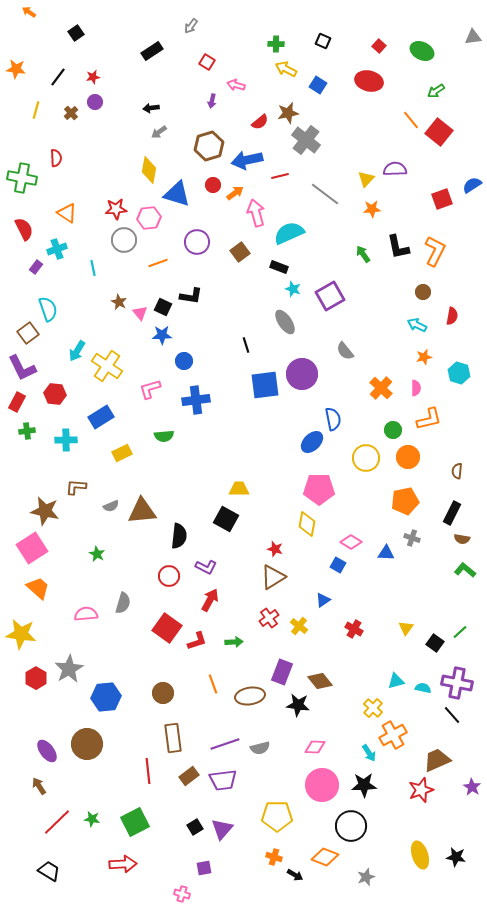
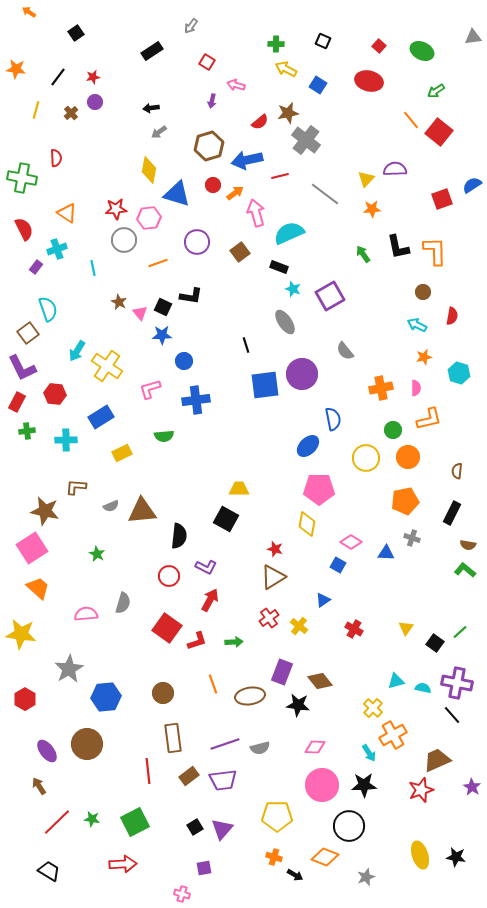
orange L-shape at (435, 251): rotated 28 degrees counterclockwise
orange cross at (381, 388): rotated 35 degrees clockwise
blue ellipse at (312, 442): moved 4 px left, 4 px down
brown semicircle at (462, 539): moved 6 px right, 6 px down
red hexagon at (36, 678): moved 11 px left, 21 px down
black circle at (351, 826): moved 2 px left
